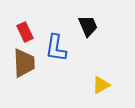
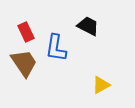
black trapezoid: rotated 40 degrees counterclockwise
red rectangle: moved 1 px right
brown trapezoid: rotated 32 degrees counterclockwise
